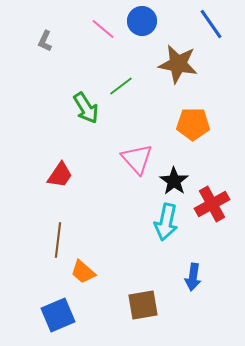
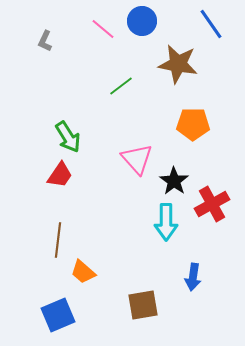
green arrow: moved 18 px left, 29 px down
cyan arrow: rotated 12 degrees counterclockwise
